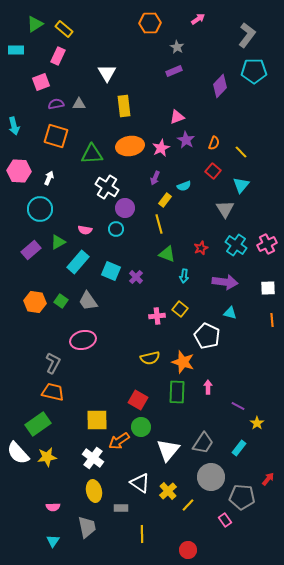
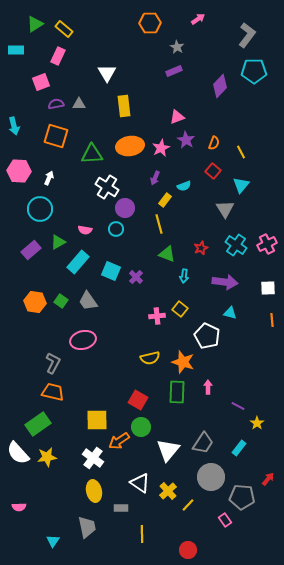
yellow line at (241, 152): rotated 16 degrees clockwise
pink semicircle at (53, 507): moved 34 px left
